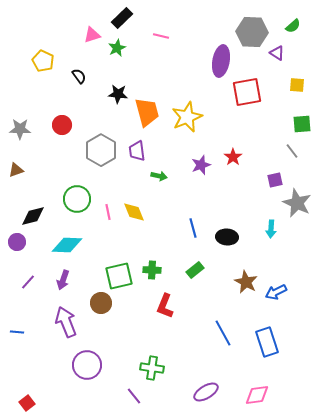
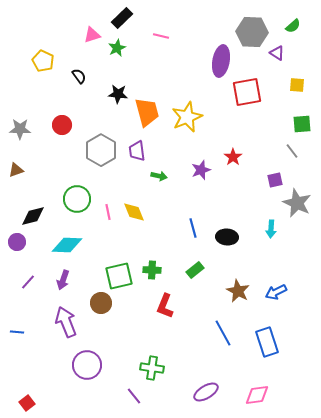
purple star at (201, 165): moved 5 px down
brown star at (246, 282): moved 8 px left, 9 px down
